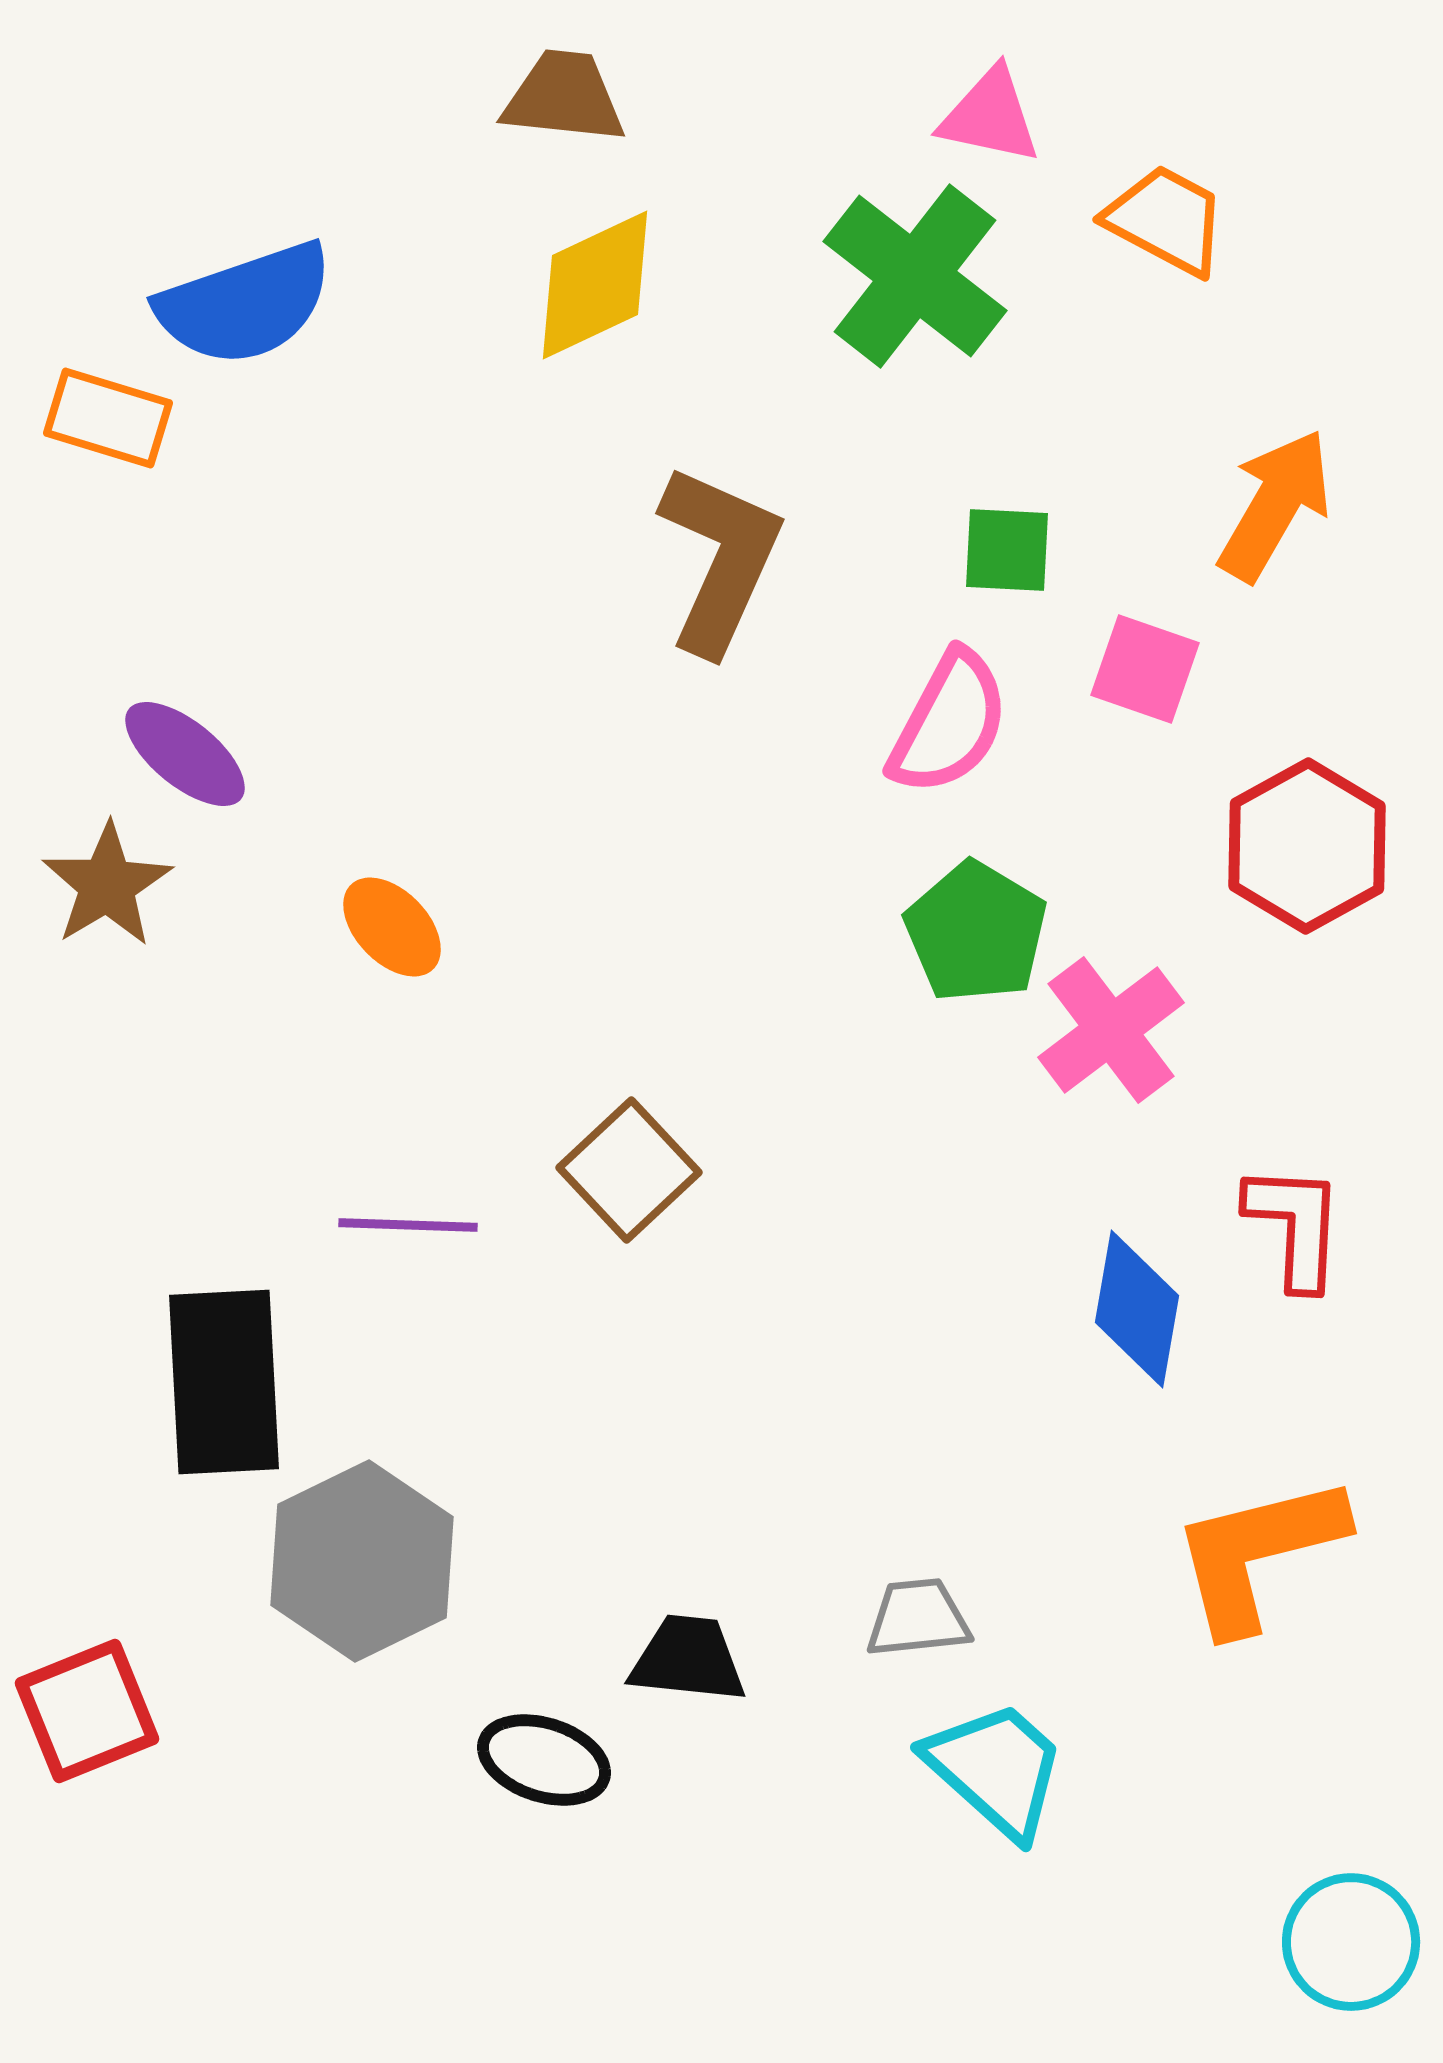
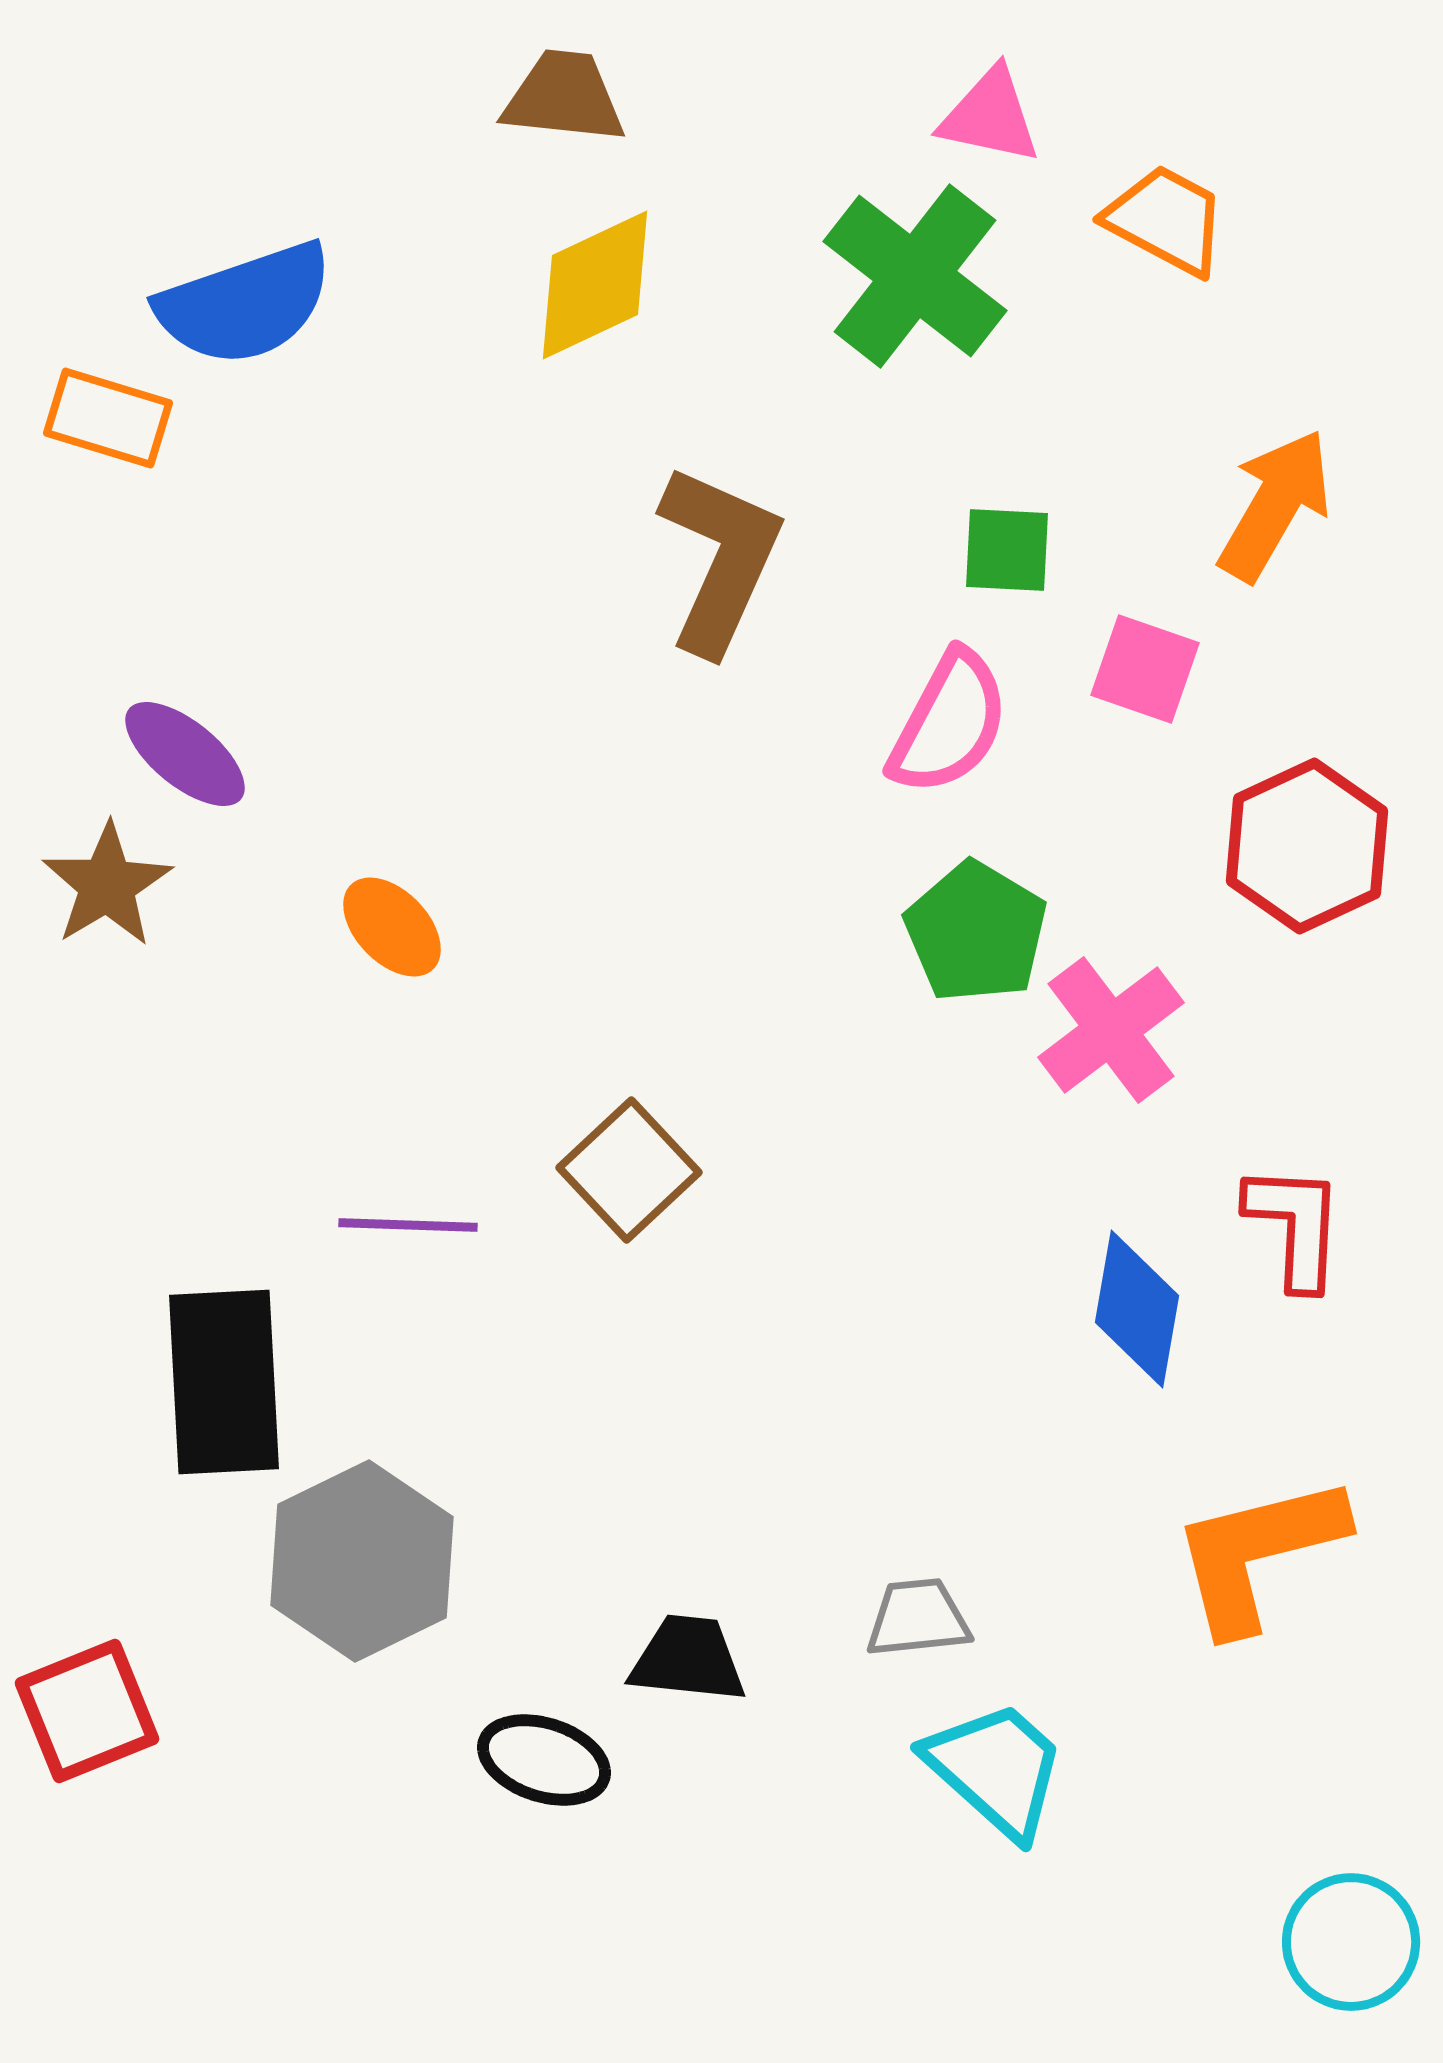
red hexagon: rotated 4 degrees clockwise
